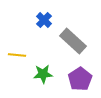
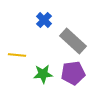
purple pentagon: moved 7 px left, 6 px up; rotated 25 degrees clockwise
